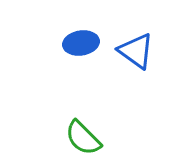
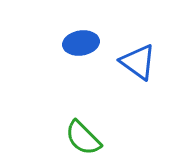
blue triangle: moved 2 px right, 11 px down
